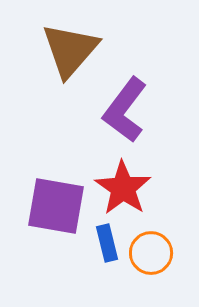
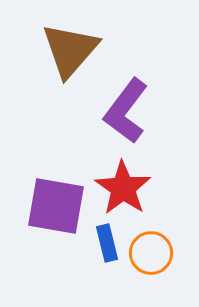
purple L-shape: moved 1 px right, 1 px down
